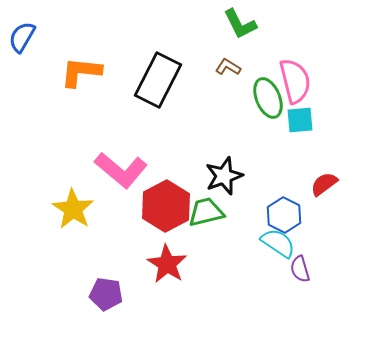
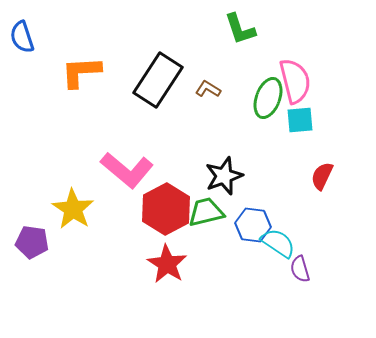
green L-shape: moved 5 px down; rotated 9 degrees clockwise
blue semicircle: rotated 48 degrees counterclockwise
brown L-shape: moved 20 px left, 22 px down
orange L-shape: rotated 9 degrees counterclockwise
black rectangle: rotated 6 degrees clockwise
green ellipse: rotated 42 degrees clockwise
pink L-shape: moved 6 px right
red semicircle: moved 2 px left, 8 px up; rotated 28 degrees counterclockwise
red hexagon: moved 3 px down
blue hexagon: moved 31 px left, 10 px down; rotated 20 degrees counterclockwise
purple pentagon: moved 74 px left, 52 px up
